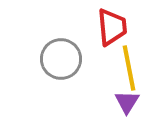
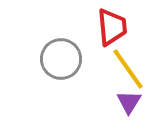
yellow line: moved 1 px left, 1 px down; rotated 24 degrees counterclockwise
purple triangle: moved 2 px right
